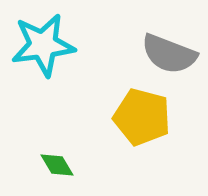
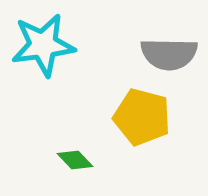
gray semicircle: rotated 20 degrees counterclockwise
green diamond: moved 18 px right, 5 px up; rotated 12 degrees counterclockwise
